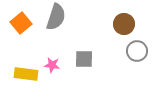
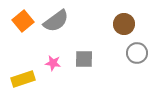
gray semicircle: moved 4 px down; rotated 36 degrees clockwise
orange square: moved 2 px right, 2 px up
gray circle: moved 2 px down
pink star: moved 1 px right, 2 px up
yellow rectangle: moved 3 px left, 5 px down; rotated 25 degrees counterclockwise
